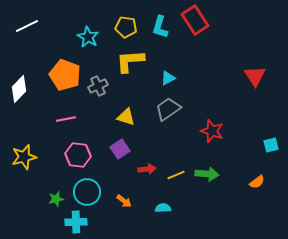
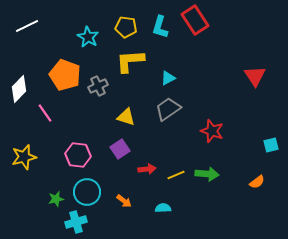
pink line: moved 21 px left, 6 px up; rotated 66 degrees clockwise
cyan cross: rotated 15 degrees counterclockwise
